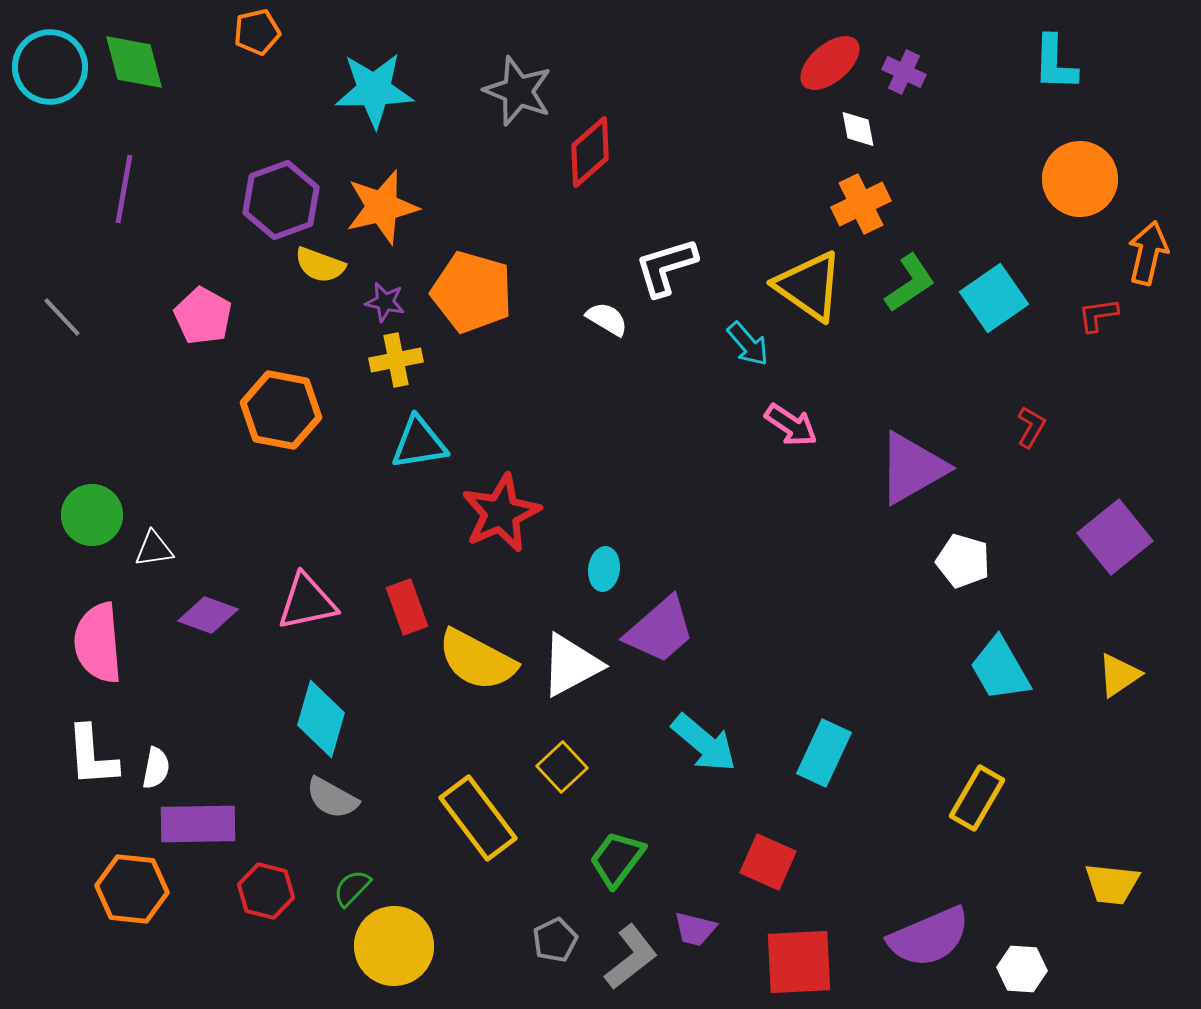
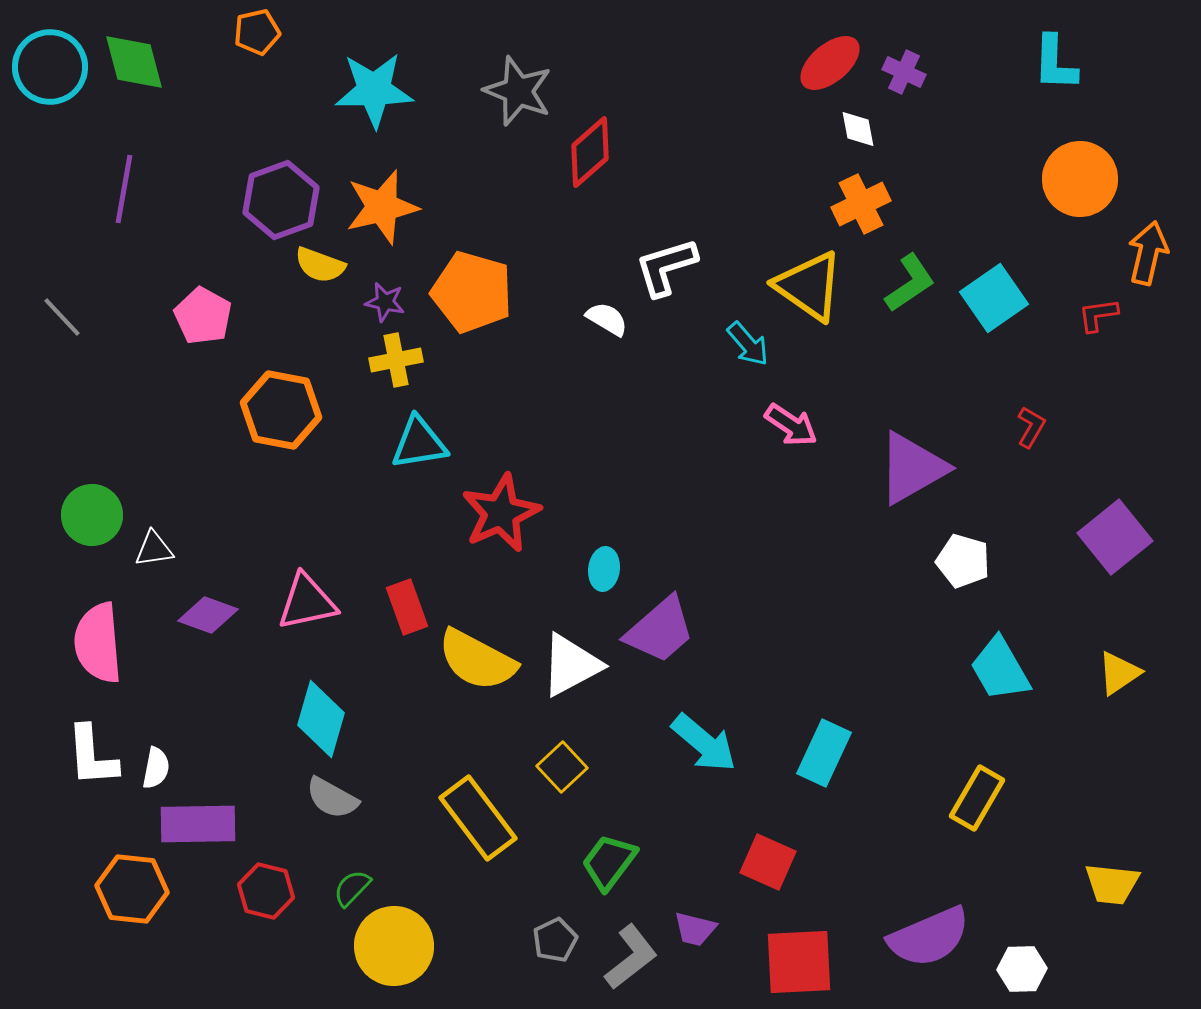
yellow triangle at (1119, 675): moved 2 px up
green trapezoid at (617, 859): moved 8 px left, 3 px down
white hexagon at (1022, 969): rotated 6 degrees counterclockwise
